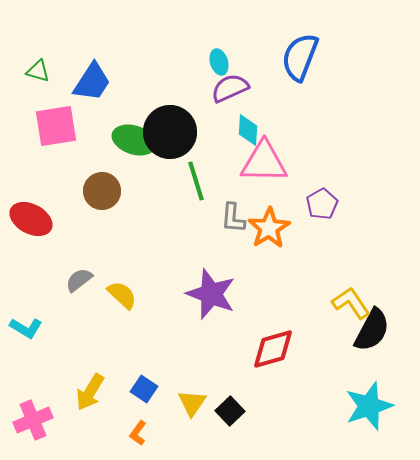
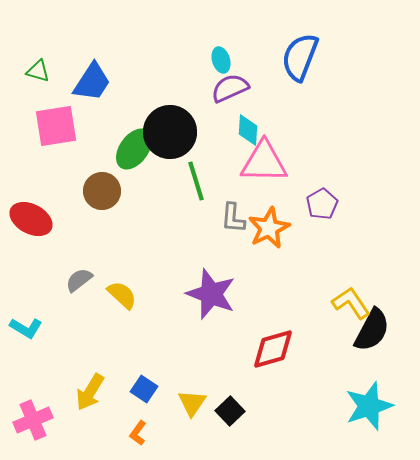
cyan ellipse: moved 2 px right, 2 px up
green ellipse: moved 9 px down; rotated 72 degrees counterclockwise
orange star: rotated 6 degrees clockwise
